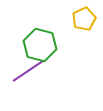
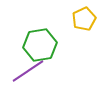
green hexagon: rotated 24 degrees counterclockwise
